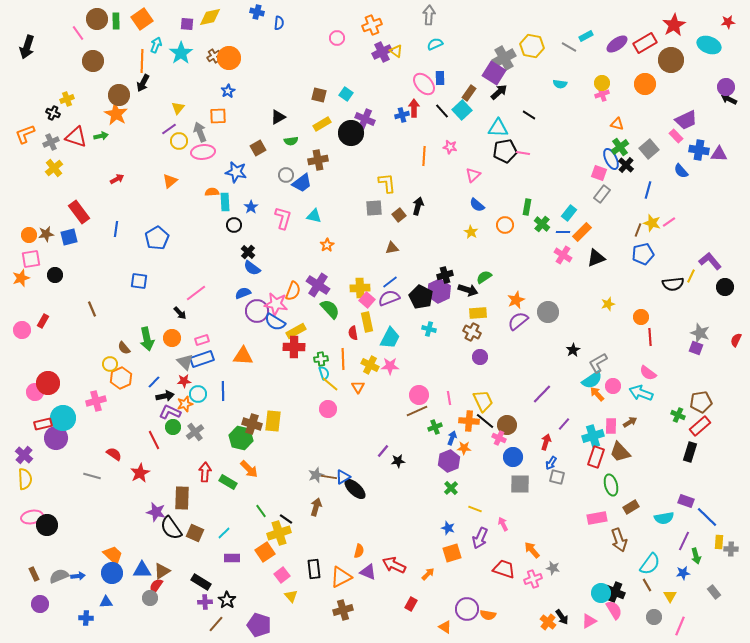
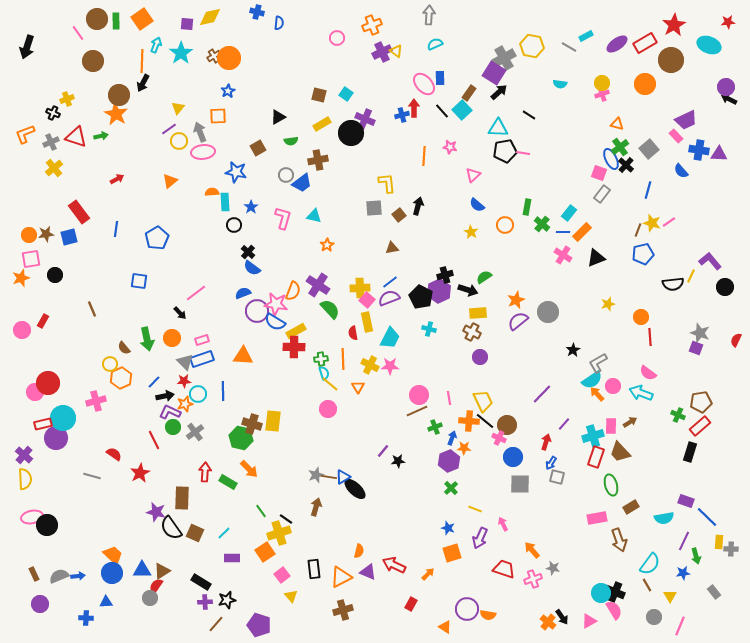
black star at (227, 600): rotated 24 degrees clockwise
